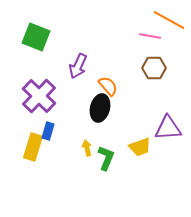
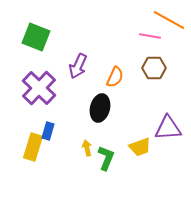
orange semicircle: moved 7 px right, 9 px up; rotated 65 degrees clockwise
purple cross: moved 8 px up
